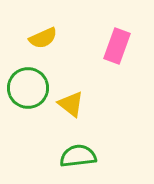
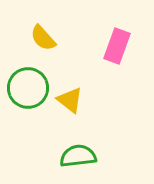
yellow semicircle: rotated 72 degrees clockwise
yellow triangle: moved 1 px left, 4 px up
